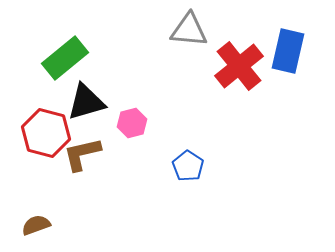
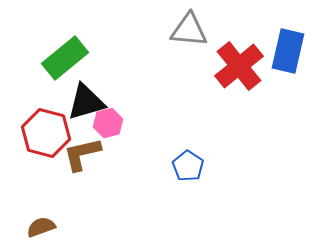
pink hexagon: moved 24 px left
brown semicircle: moved 5 px right, 2 px down
